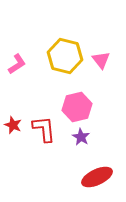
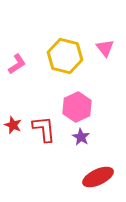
pink triangle: moved 4 px right, 12 px up
pink hexagon: rotated 12 degrees counterclockwise
red ellipse: moved 1 px right
